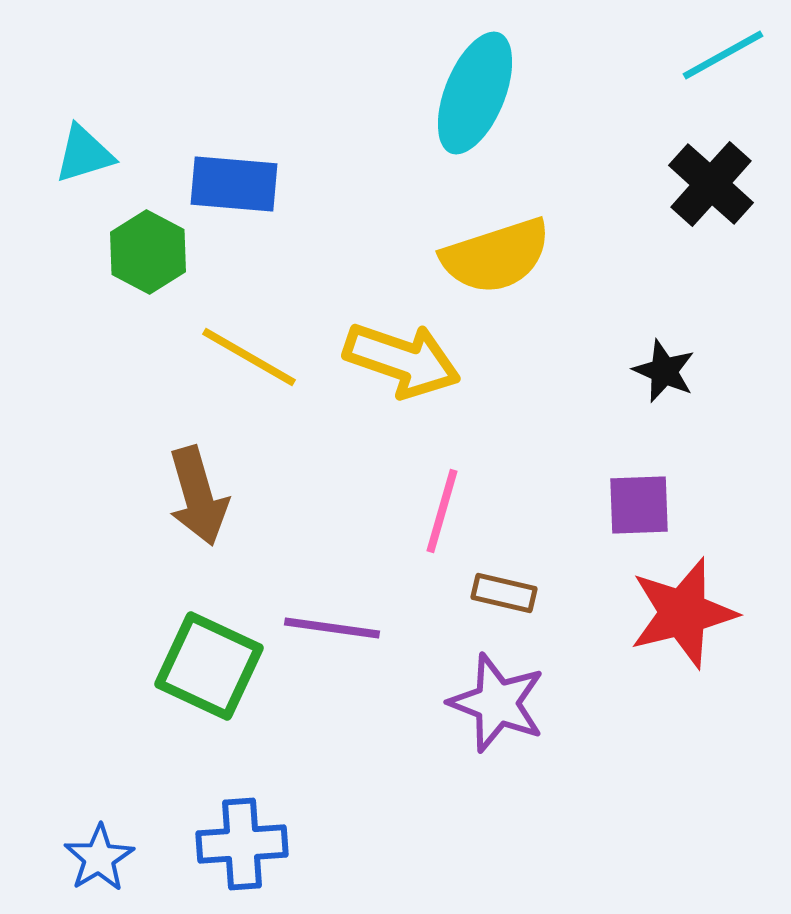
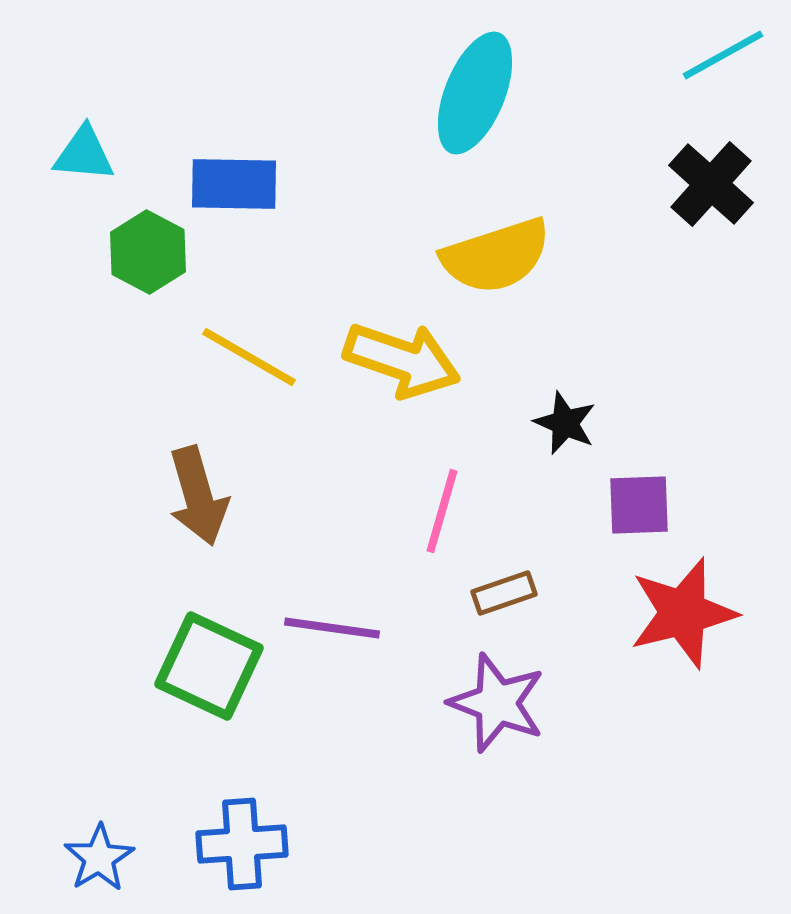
cyan triangle: rotated 22 degrees clockwise
blue rectangle: rotated 4 degrees counterclockwise
black star: moved 99 px left, 52 px down
brown rectangle: rotated 32 degrees counterclockwise
